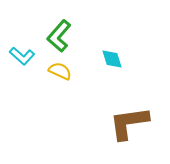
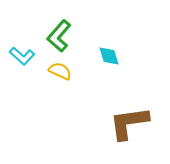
cyan diamond: moved 3 px left, 3 px up
